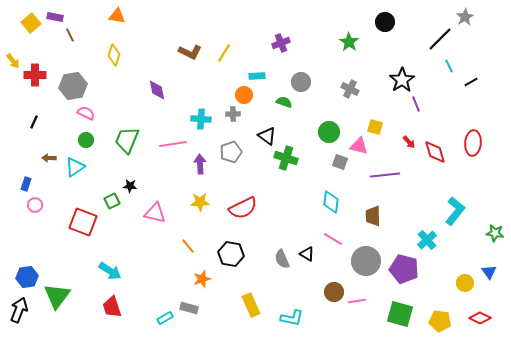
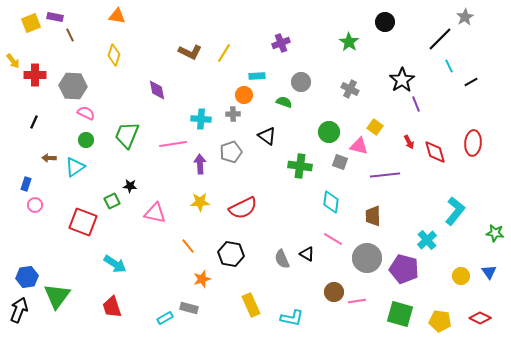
yellow square at (31, 23): rotated 18 degrees clockwise
gray hexagon at (73, 86): rotated 12 degrees clockwise
yellow square at (375, 127): rotated 21 degrees clockwise
green trapezoid at (127, 140): moved 5 px up
red arrow at (409, 142): rotated 16 degrees clockwise
green cross at (286, 158): moved 14 px right, 8 px down; rotated 10 degrees counterclockwise
gray circle at (366, 261): moved 1 px right, 3 px up
cyan arrow at (110, 271): moved 5 px right, 7 px up
yellow circle at (465, 283): moved 4 px left, 7 px up
